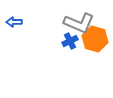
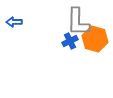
gray L-shape: moved 1 px left, 1 px up; rotated 68 degrees clockwise
